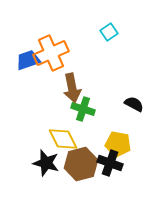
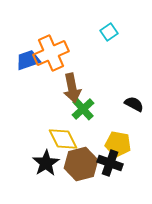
green cross: rotated 30 degrees clockwise
black star: rotated 24 degrees clockwise
